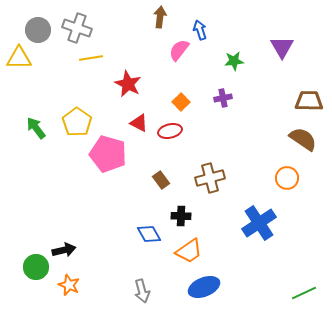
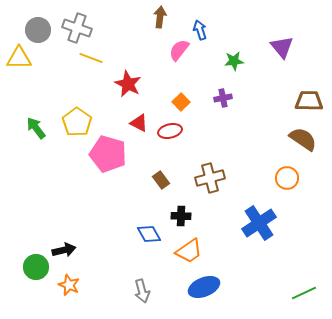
purple triangle: rotated 10 degrees counterclockwise
yellow line: rotated 30 degrees clockwise
